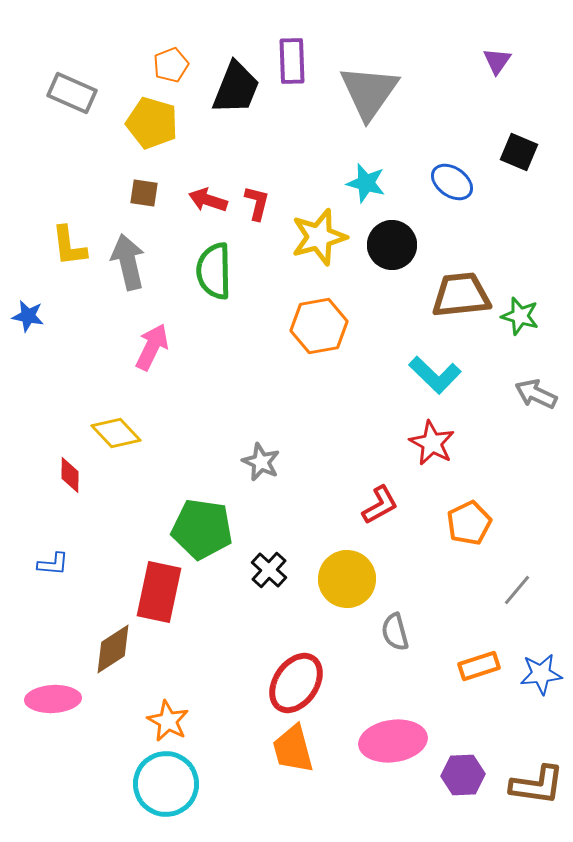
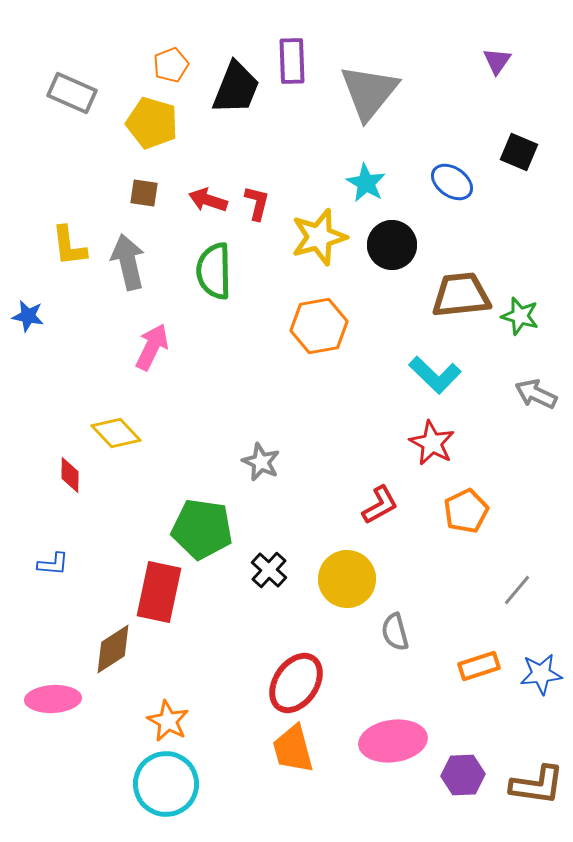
gray triangle at (369, 92): rotated 4 degrees clockwise
cyan star at (366, 183): rotated 15 degrees clockwise
orange pentagon at (469, 523): moved 3 px left, 12 px up
